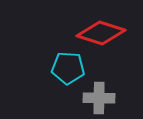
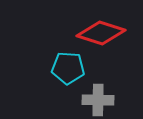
gray cross: moved 1 px left, 2 px down
